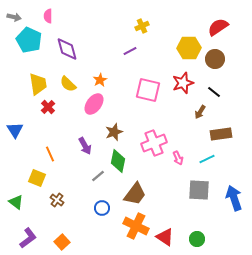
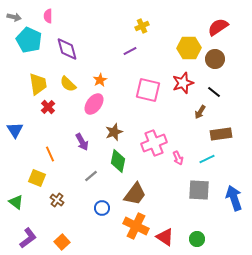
purple arrow: moved 3 px left, 4 px up
gray line: moved 7 px left
